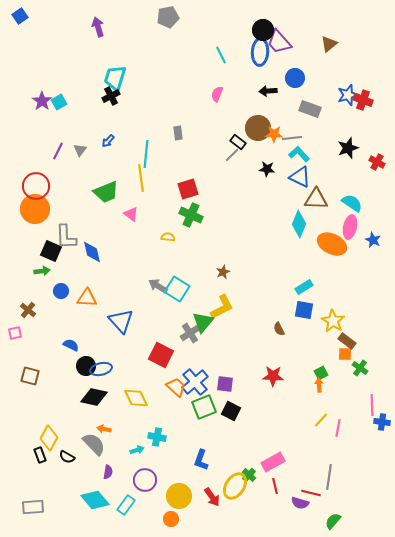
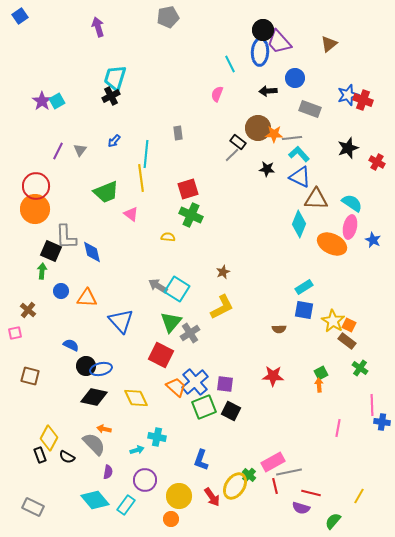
cyan line at (221, 55): moved 9 px right, 9 px down
cyan square at (59, 102): moved 2 px left, 1 px up
blue arrow at (108, 141): moved 6 px right
green arrow at (42, 271): rotated 77 degrees counterclockwise
green triangle at (203, 322): moved 32 px left
brown semicircle at (279, 329): rotated 64 degrees counterclockwise
orange square at (345, 354): moved 4 px right, 29 px up; rotated 24 degrees clockwise
yellow line at (321, 420): moved 38 px right, 76 px down; rotated 14 degrees counterclockwise
gray line at (329, 477): moved 40 px left, 5 px up; rotated 70 degrees clockwise
purple semicircle at (300, 503): moved 1 px right, 5 px down
gray rectangle at (33, 507): rotated 30 degrees clockwise
